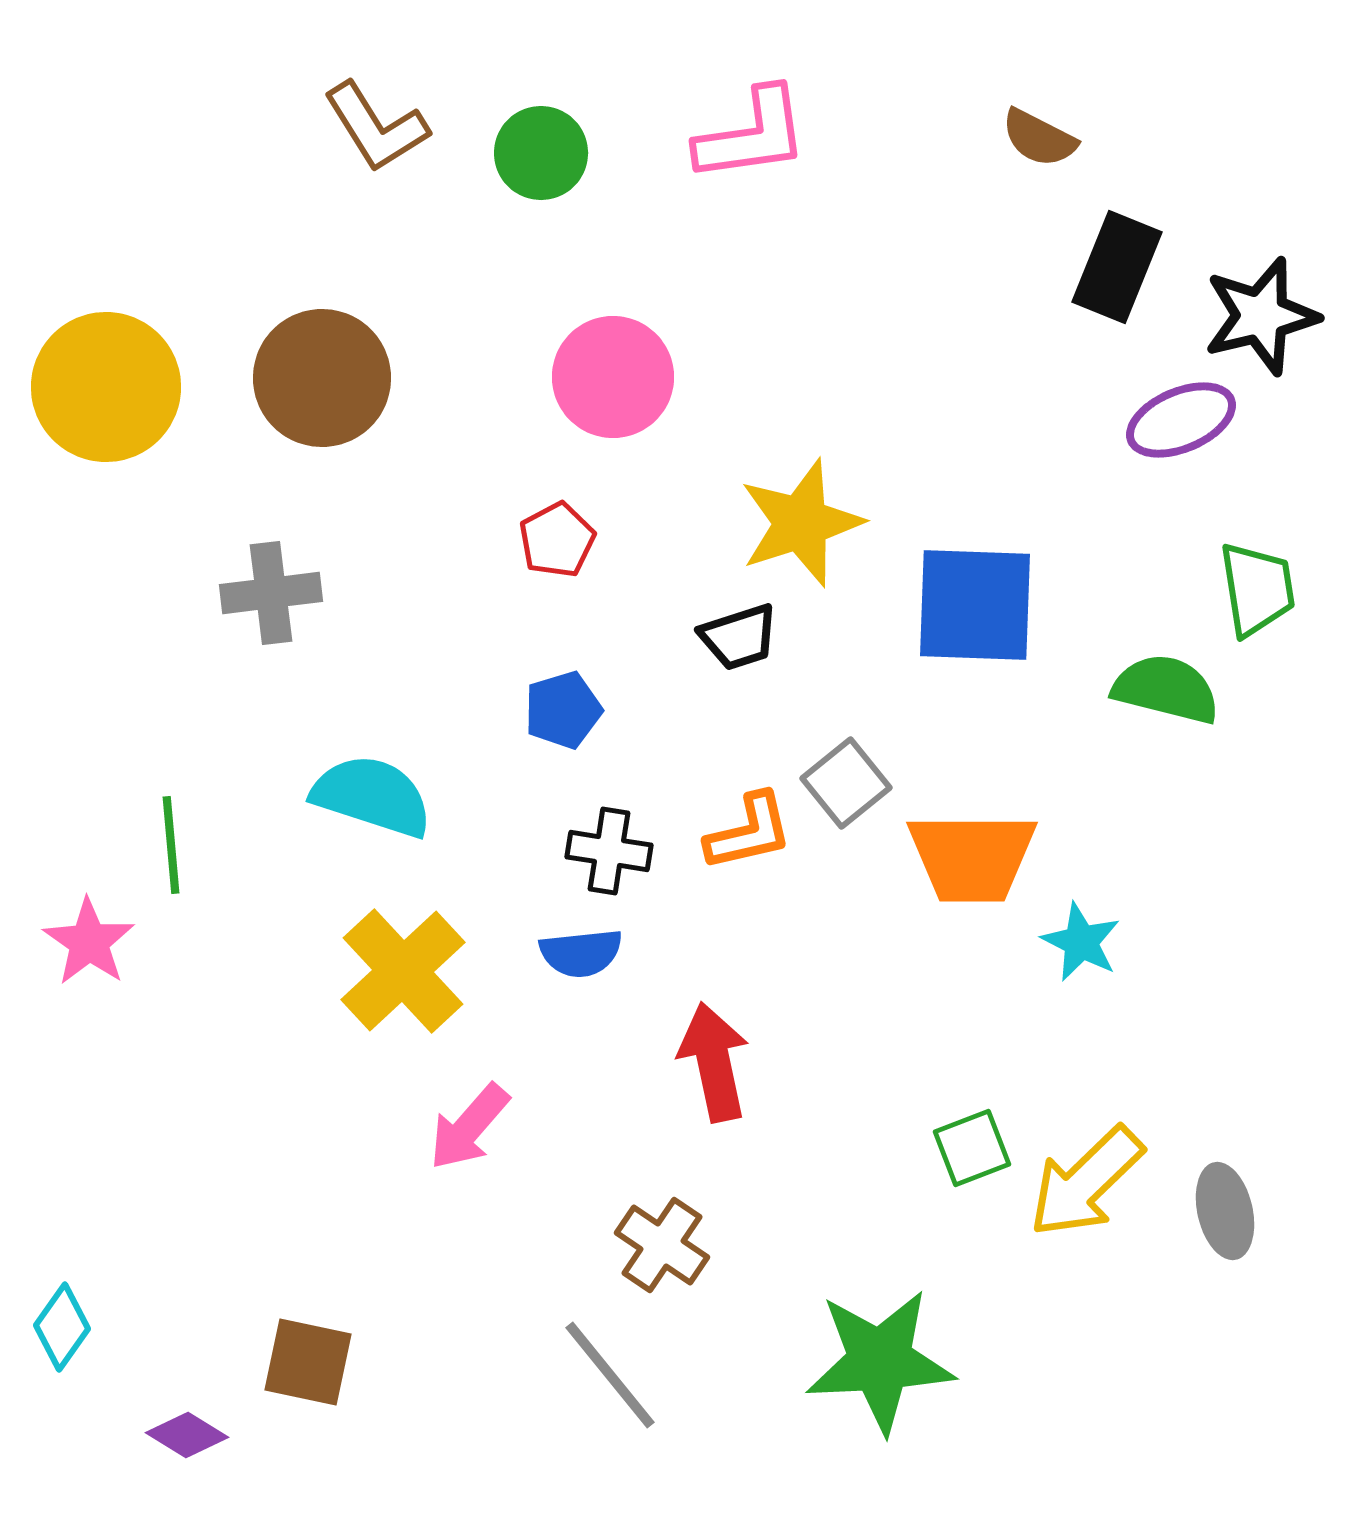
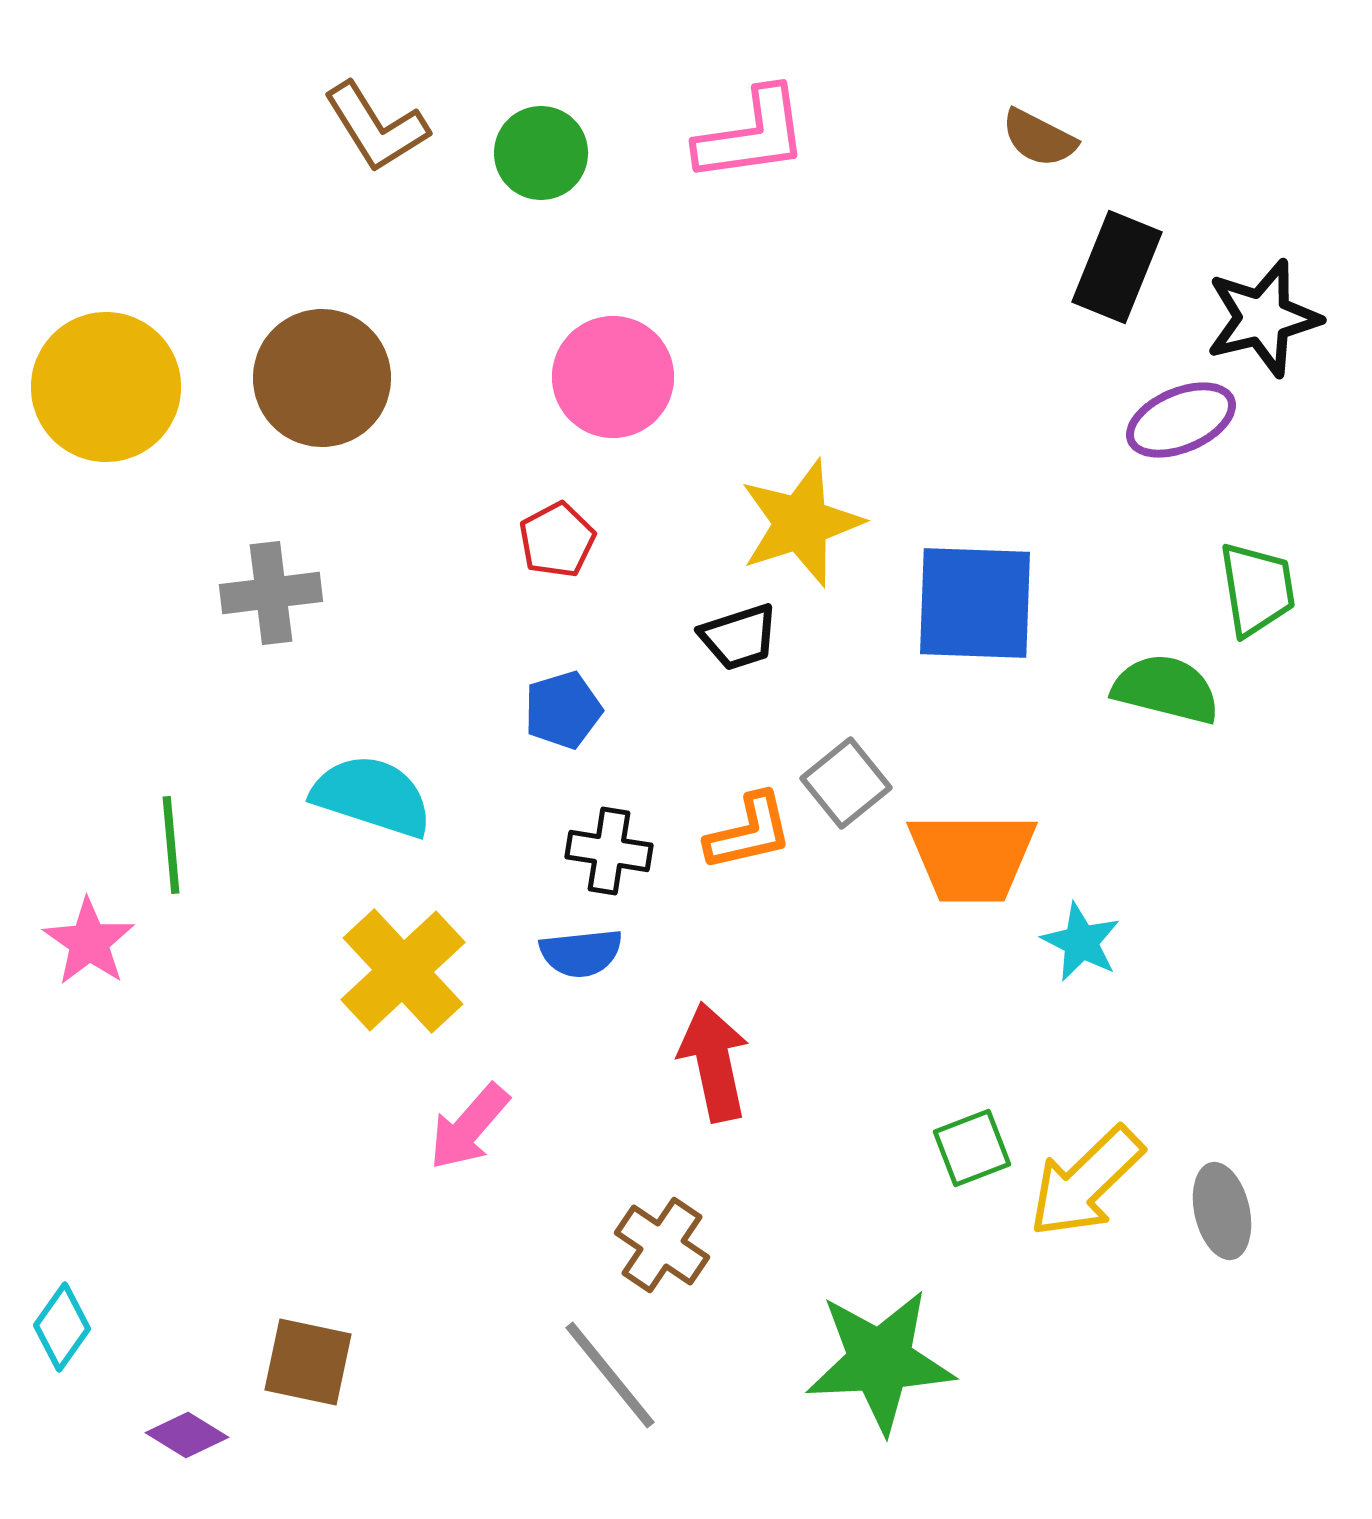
black star: moved 2 px right, 2 px down
blue square: moved 2 px up
gray ellipse: moved 3 px left
